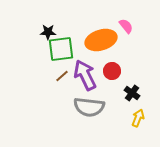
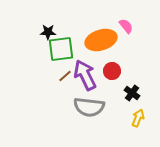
brown line: moved 3 px right
